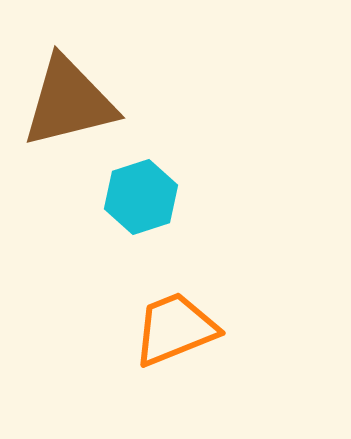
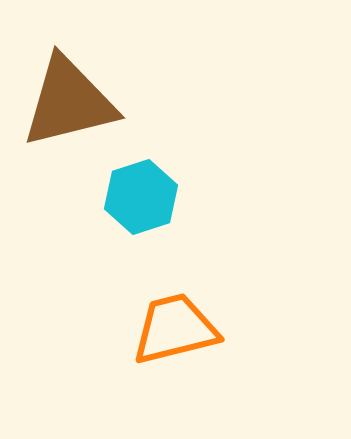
orange trapezoid: rotated 8 degrees clockwise
